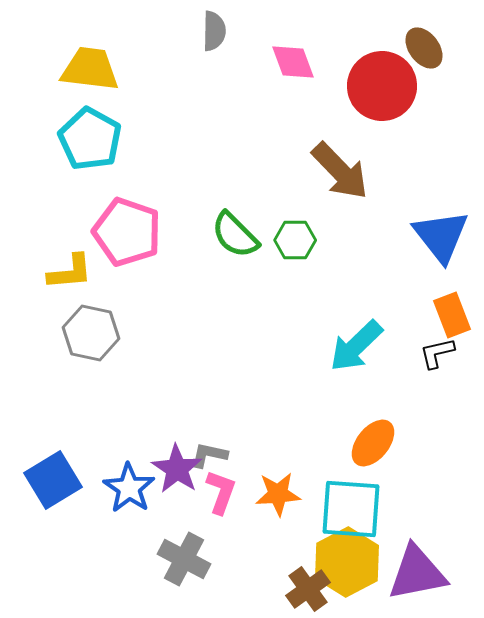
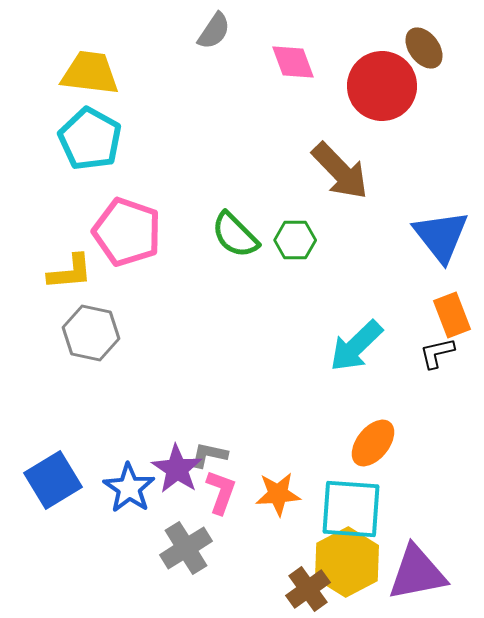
gray semicircle: rotated 33 degrees clockwise
yellow trapezoid: moved 4 px down
gray cross: moved 2 px right, 11 px up; rotated 30 degrees clockwise
